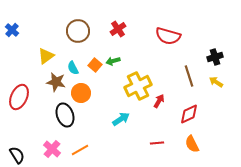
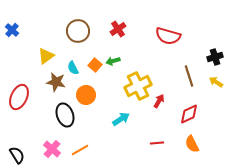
orange circle: moved 5 px right, 2 px down
